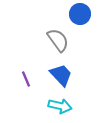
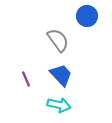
blue circle: moved 7 px right, 2 px down
cyan arrow: moved 1 px left, 1 px up
